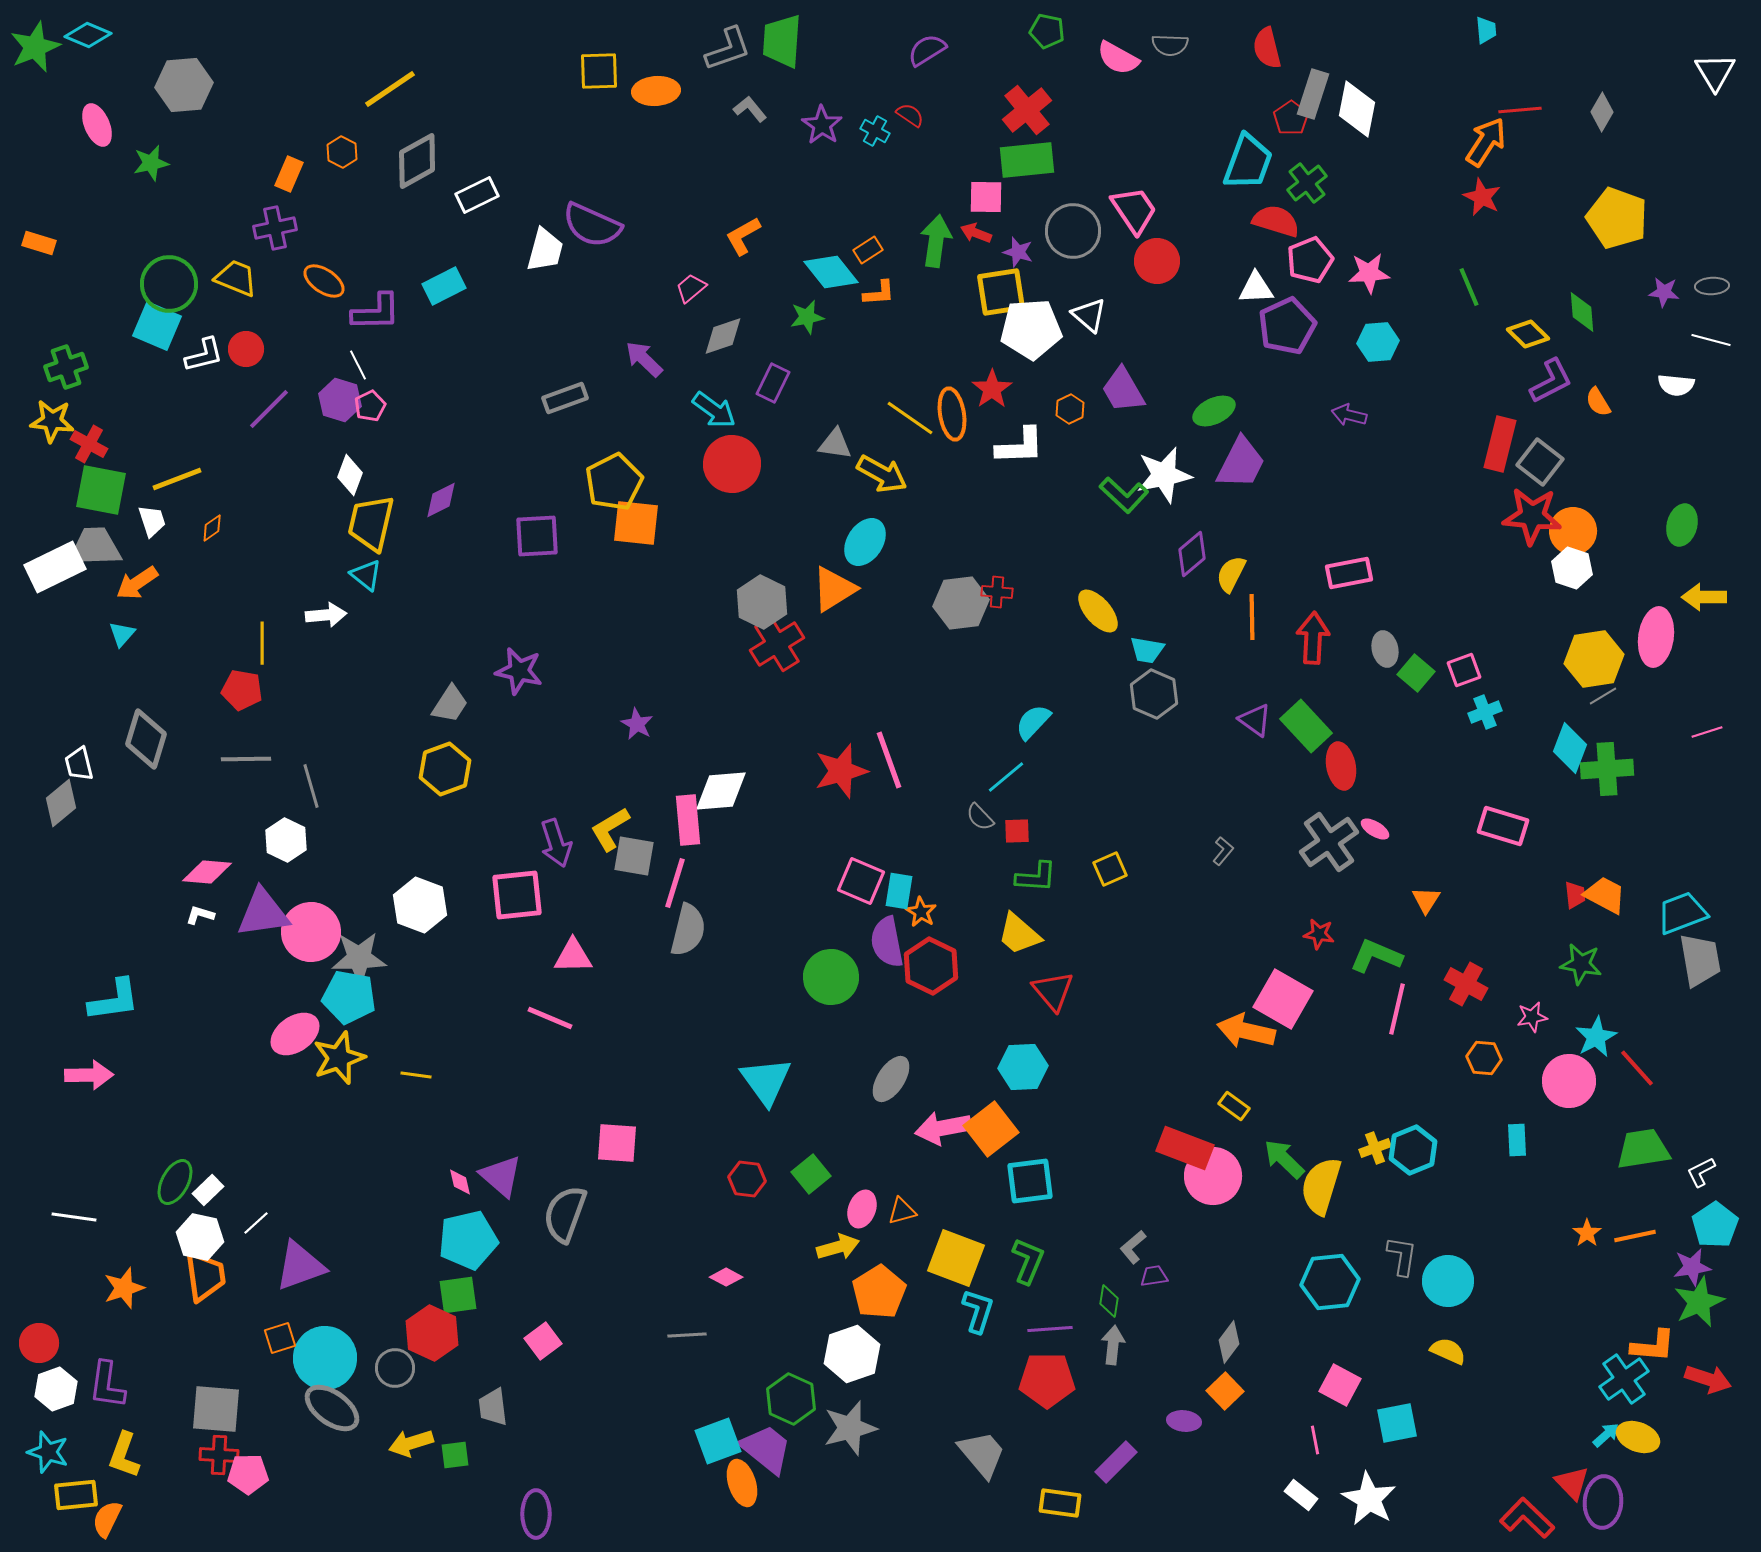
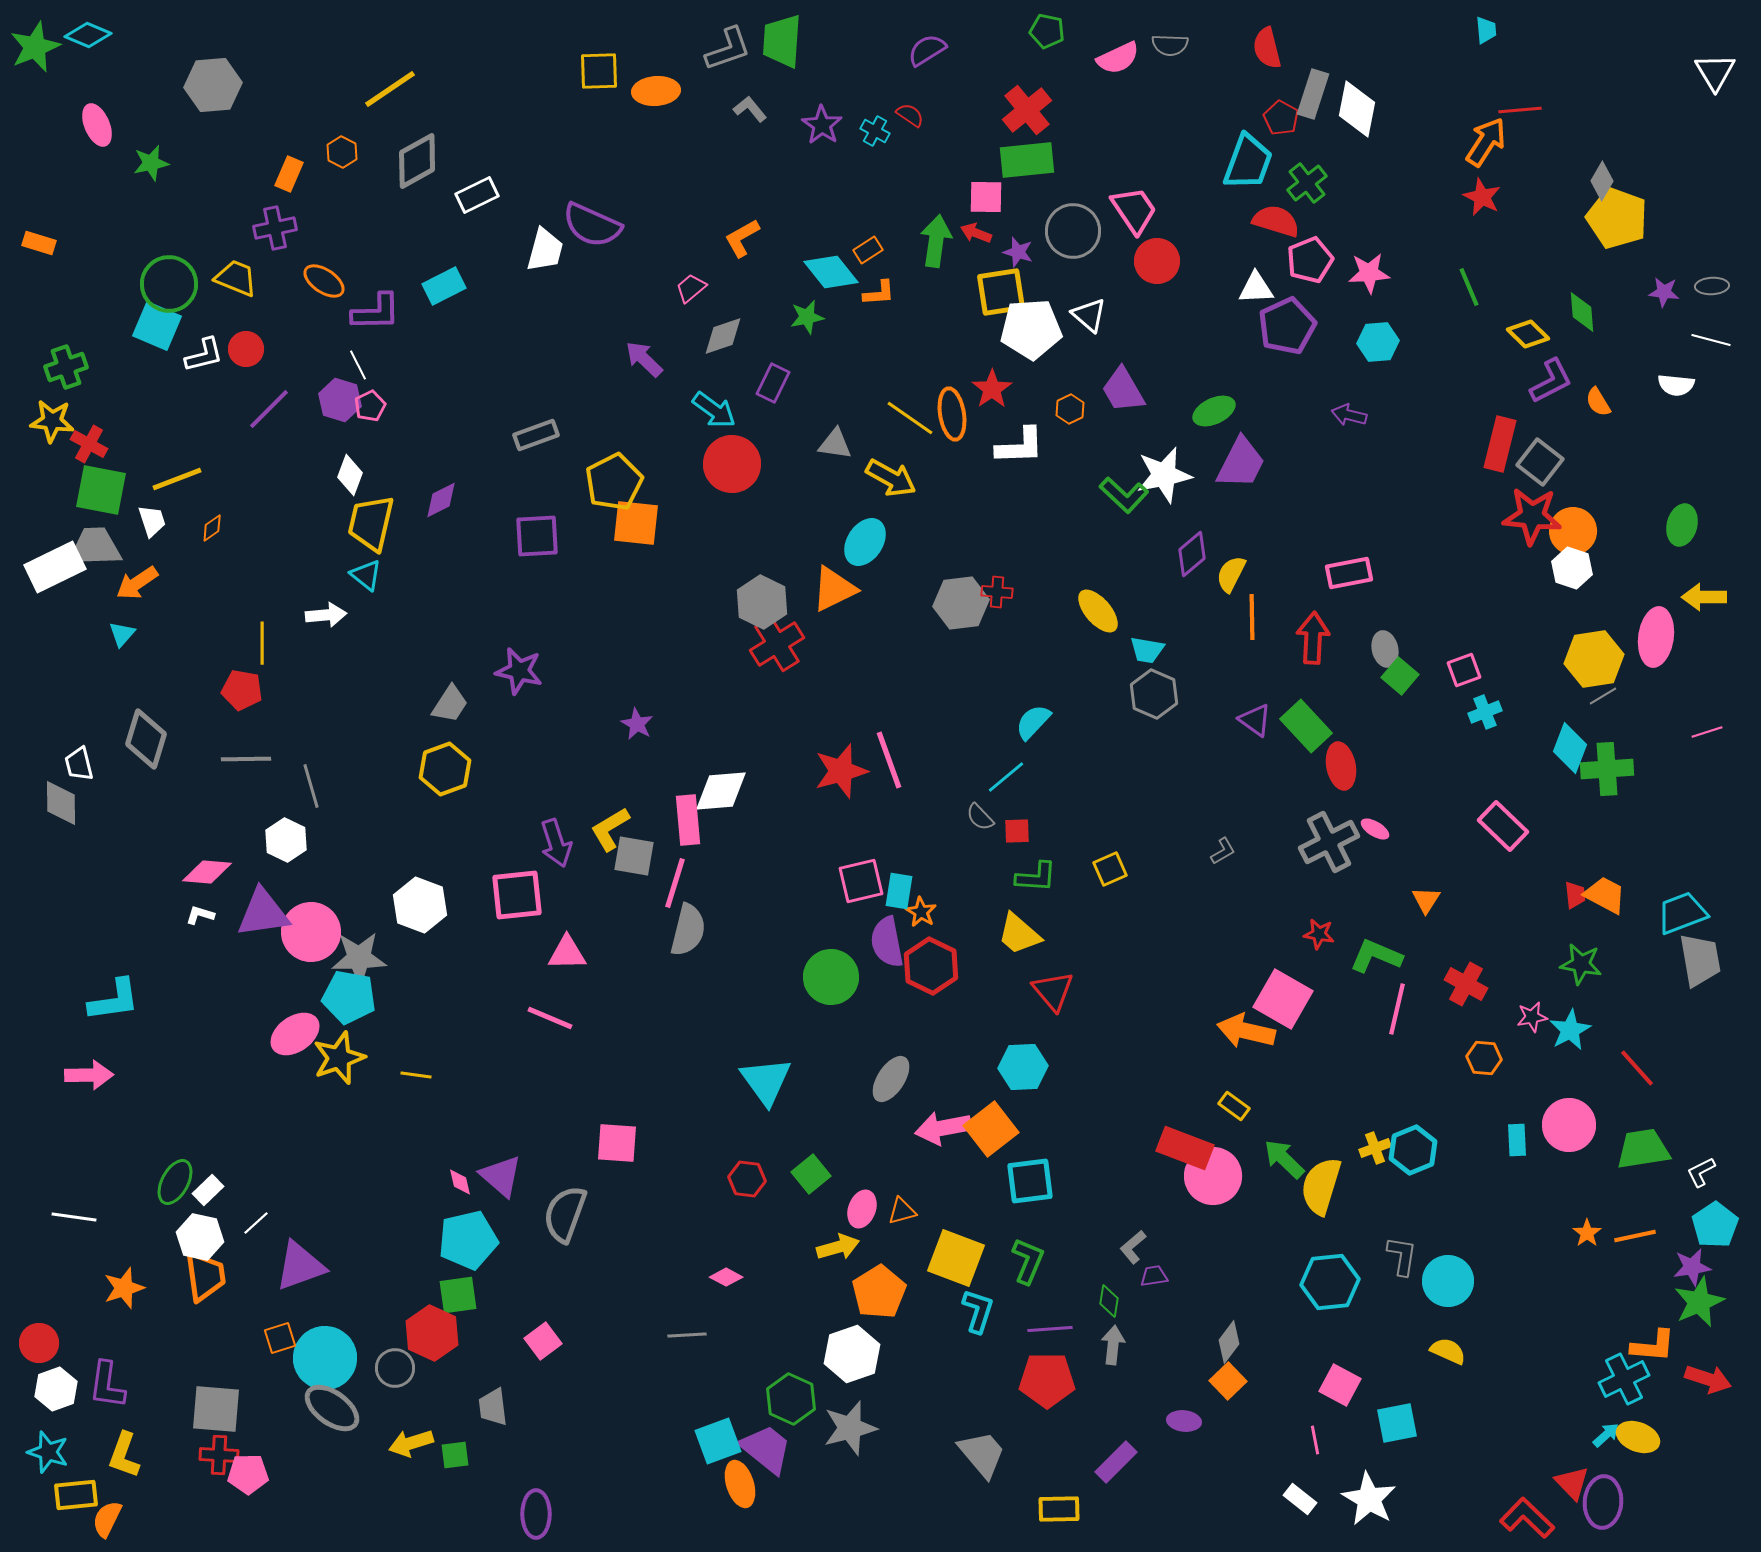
pink semicircle at (1118, 58): rotated 54 degrees counterclockwise
gray hexagon at (184, 85): moved 29 px right
gray diamond at (1602, 112): moved 69 px down
red pentagon at (1291, 118): moved 10 px left; rotated 8 degrees counterclockwise
orange L-shape at (743, 236): moved 1 px left, 2 px down
gray rectangle at (565, 398): moved 29 px left, 37 px down
yellow arrow at (882, 474): moved 9 px right, 4 px down
orange triangle at (834, 589): rotated 6 degrees clockwise
green square at (1416, 673): moved 16 px left, 3 px down
gray diamond at (61, 803): rotated 51 degrees counterclockwise
pink rectangle at (1503, 826): rotated 27 degrees clockwise
gray cross at (1329, 842): rotated 8 degrees clockwise
gray L-shape at (1223, 851): rotated 20 degrees clockwise
pink square at (861, 881): rotated 36 degrees counterclockwise
pink triangle at (573, 956): moved 6 px left, 3 px up
cyan star at (1596, 1037): moved 26 px left, 7 px up
pink circle at (1569, 1081): moved 44 px down
cyan cross at (1624, 1379): rotated 9 degrees clockwise
orange square at (1225, 1391): moved 3 px right, 10 px up
orange ellipse at (742, 1483): moved 2 px left, 1 px down
white rectangle at (1301, 1495): moved 1 px left, 4 px down
yellow rectangle at (1060, 1503): moved 1 px left, 6 px down; rotated 9 degrees counterclockwise
